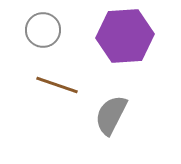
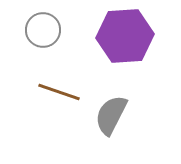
brown line: moved 2 px right, 7 px down
